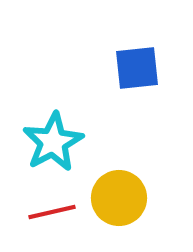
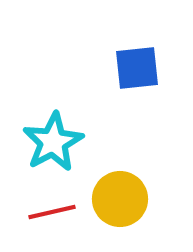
yellow circle: moved 1 px right, 1 px down
